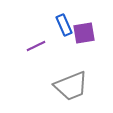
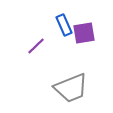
purple line: rotated 18 degrees counterclockwise
gray trapezoid: moved 2 px down
